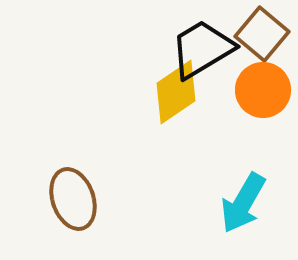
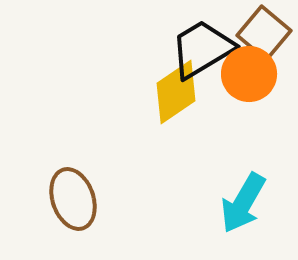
brown square: moved 2 px right, 1 px up
orange circle: moved 14 px left, 16 px up
